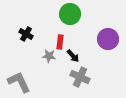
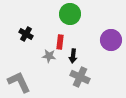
purple circle: moved 3 px right, 1 px down
black arrow: rotated 48 degrees clockwise
